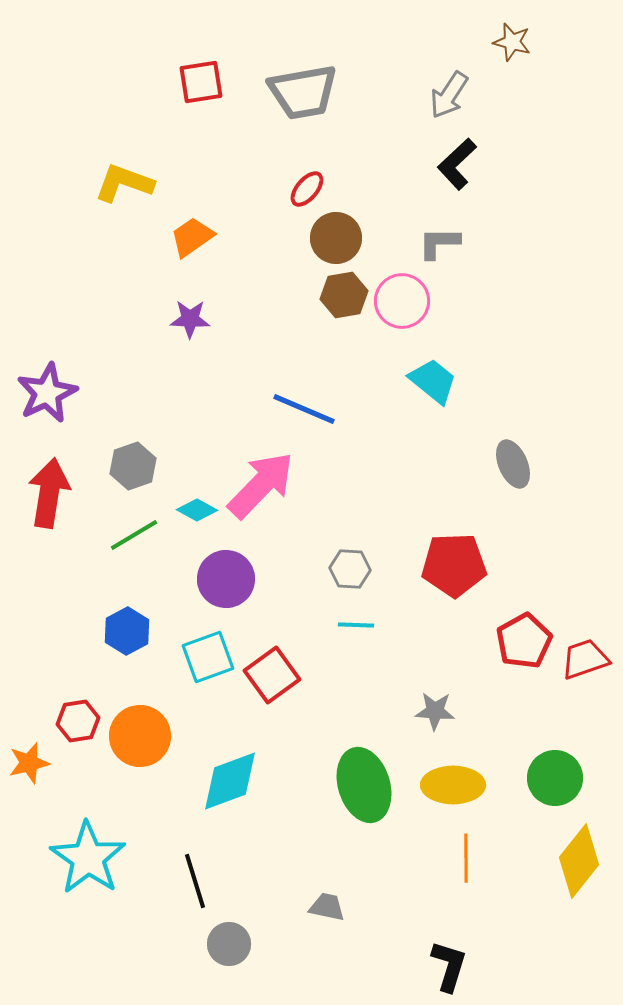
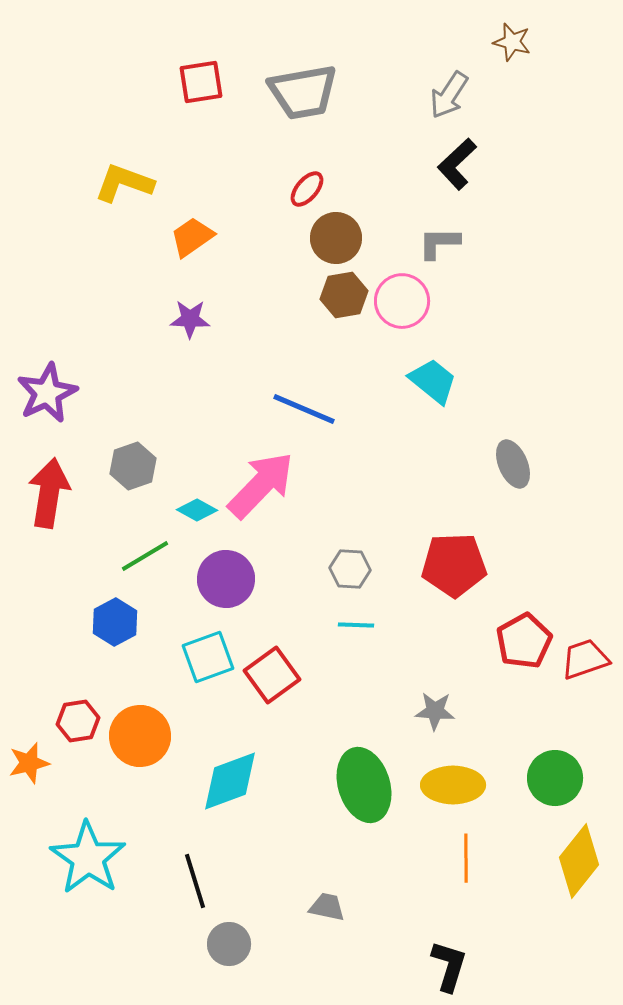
green line at (134, 535): moved 11 px right, 21 px down
blue hexagon at (127, 631): moved 12 px left, 9 px up
